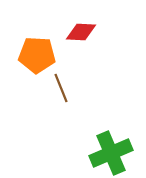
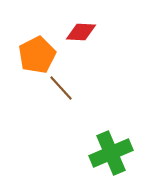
orange pentagon: rotated 30 degrees counterclockwise
brown line: rotated 20 degrees counterclockwise
